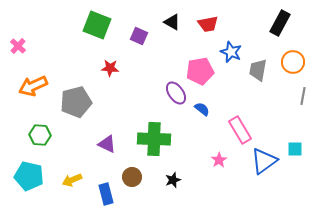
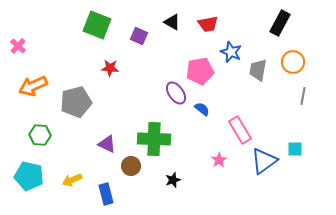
brown circle: moved 1 px left, 11 px up
